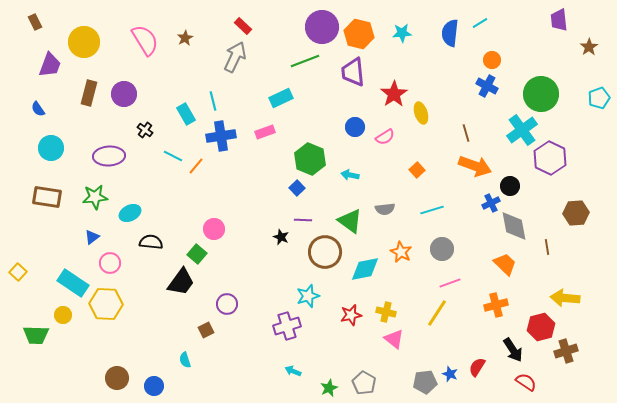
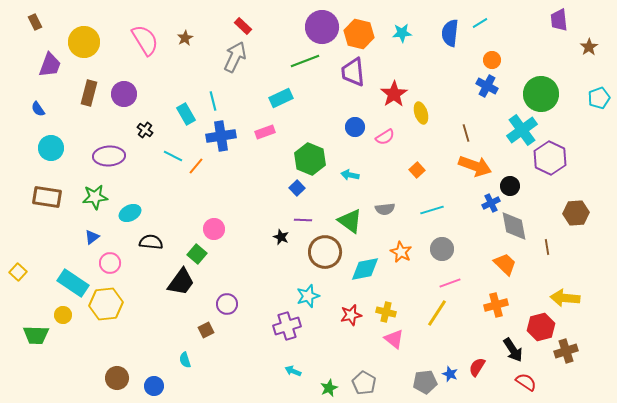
yellow hexagon at (106, 304): rotated 8 degrees counterclockwise
